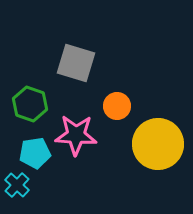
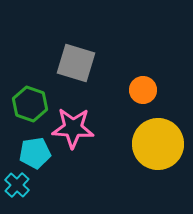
orange circle: moved 26 px right, 16 px up
pink star: moved 3 px left, 7 px up
